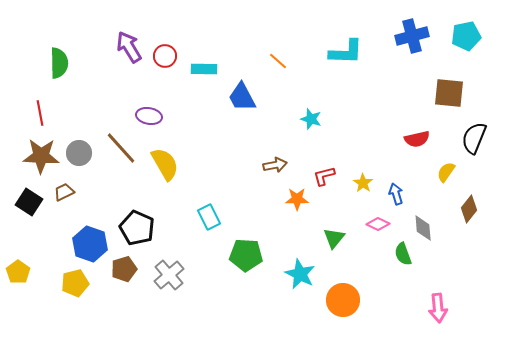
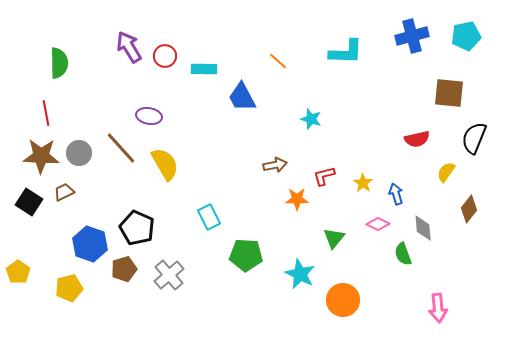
red line at (40, 113): moved 6 px right
yellow pentagon at (75, 283): moved 6 px left, 5 px down
